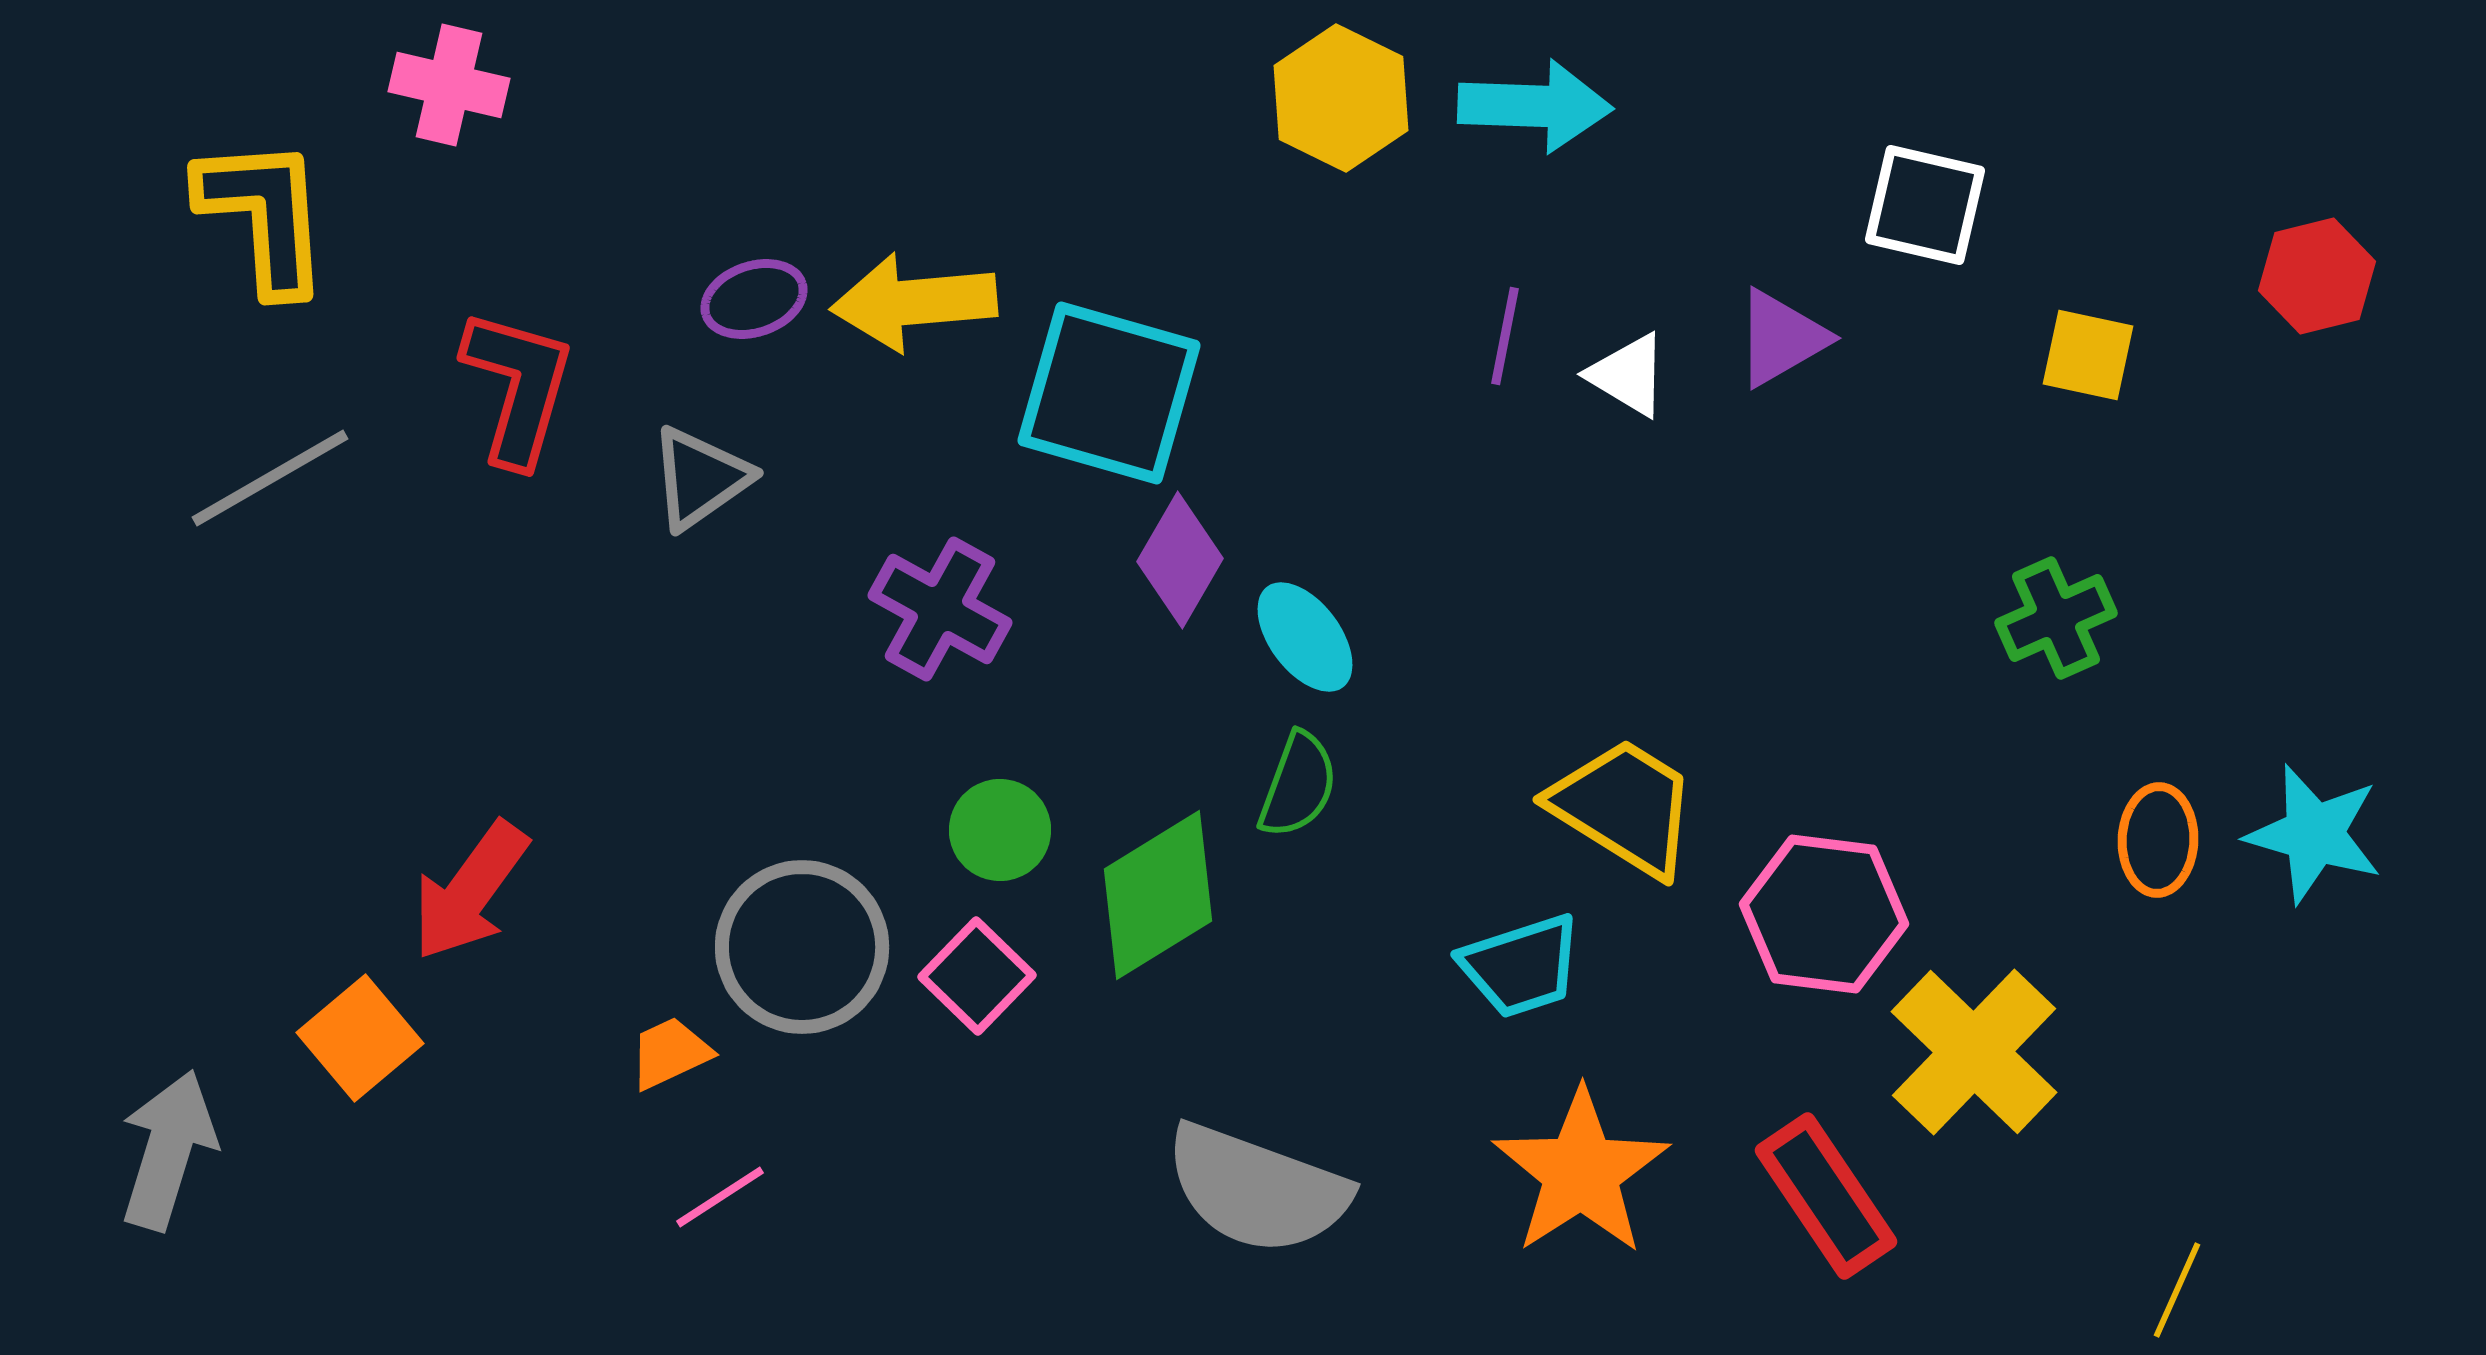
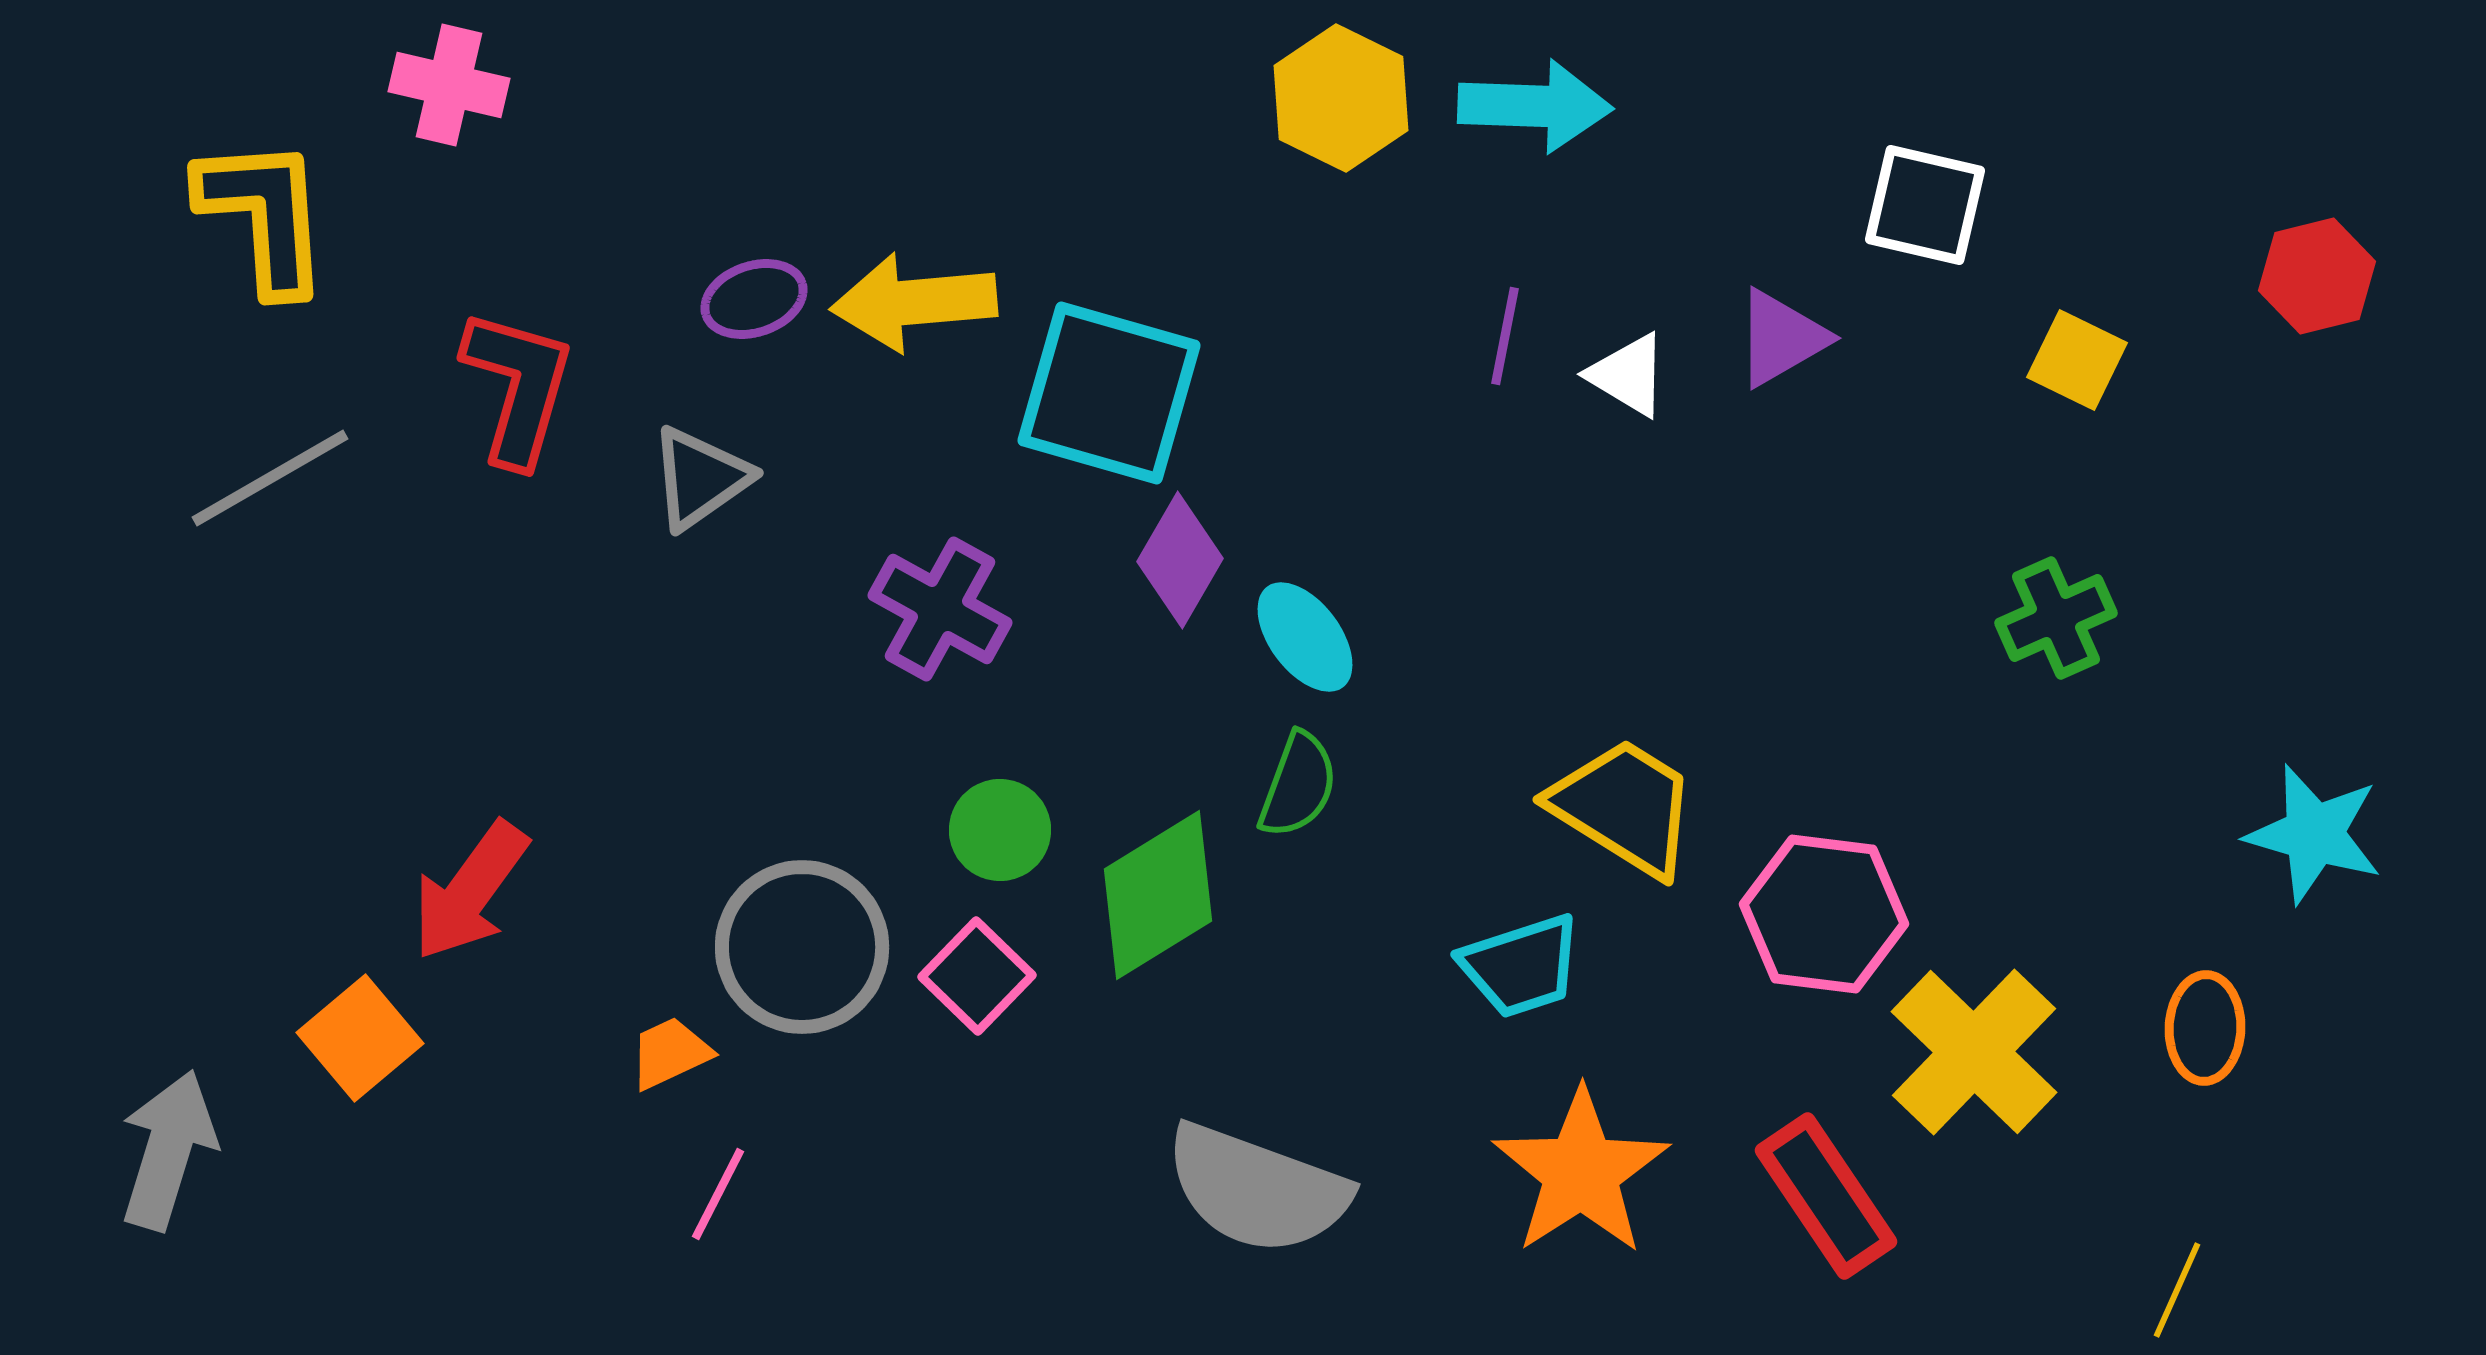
yellow square: moved 11 px left, 5 px down; rotated 14 degrees clockwise
orange ellipse: moved 47 px right, 188 px down
pink line: moved 2 px left, 3 px up; rotated 30 degrees counterclockwise
